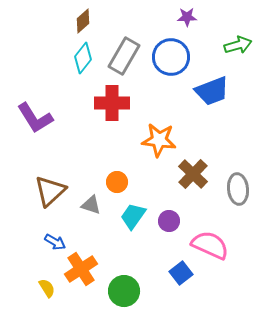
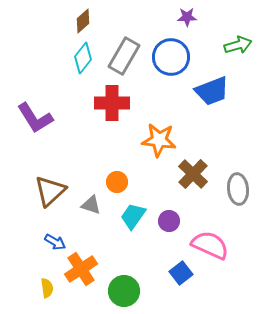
yellow semicircle: rotated 24 degrees clockwise
